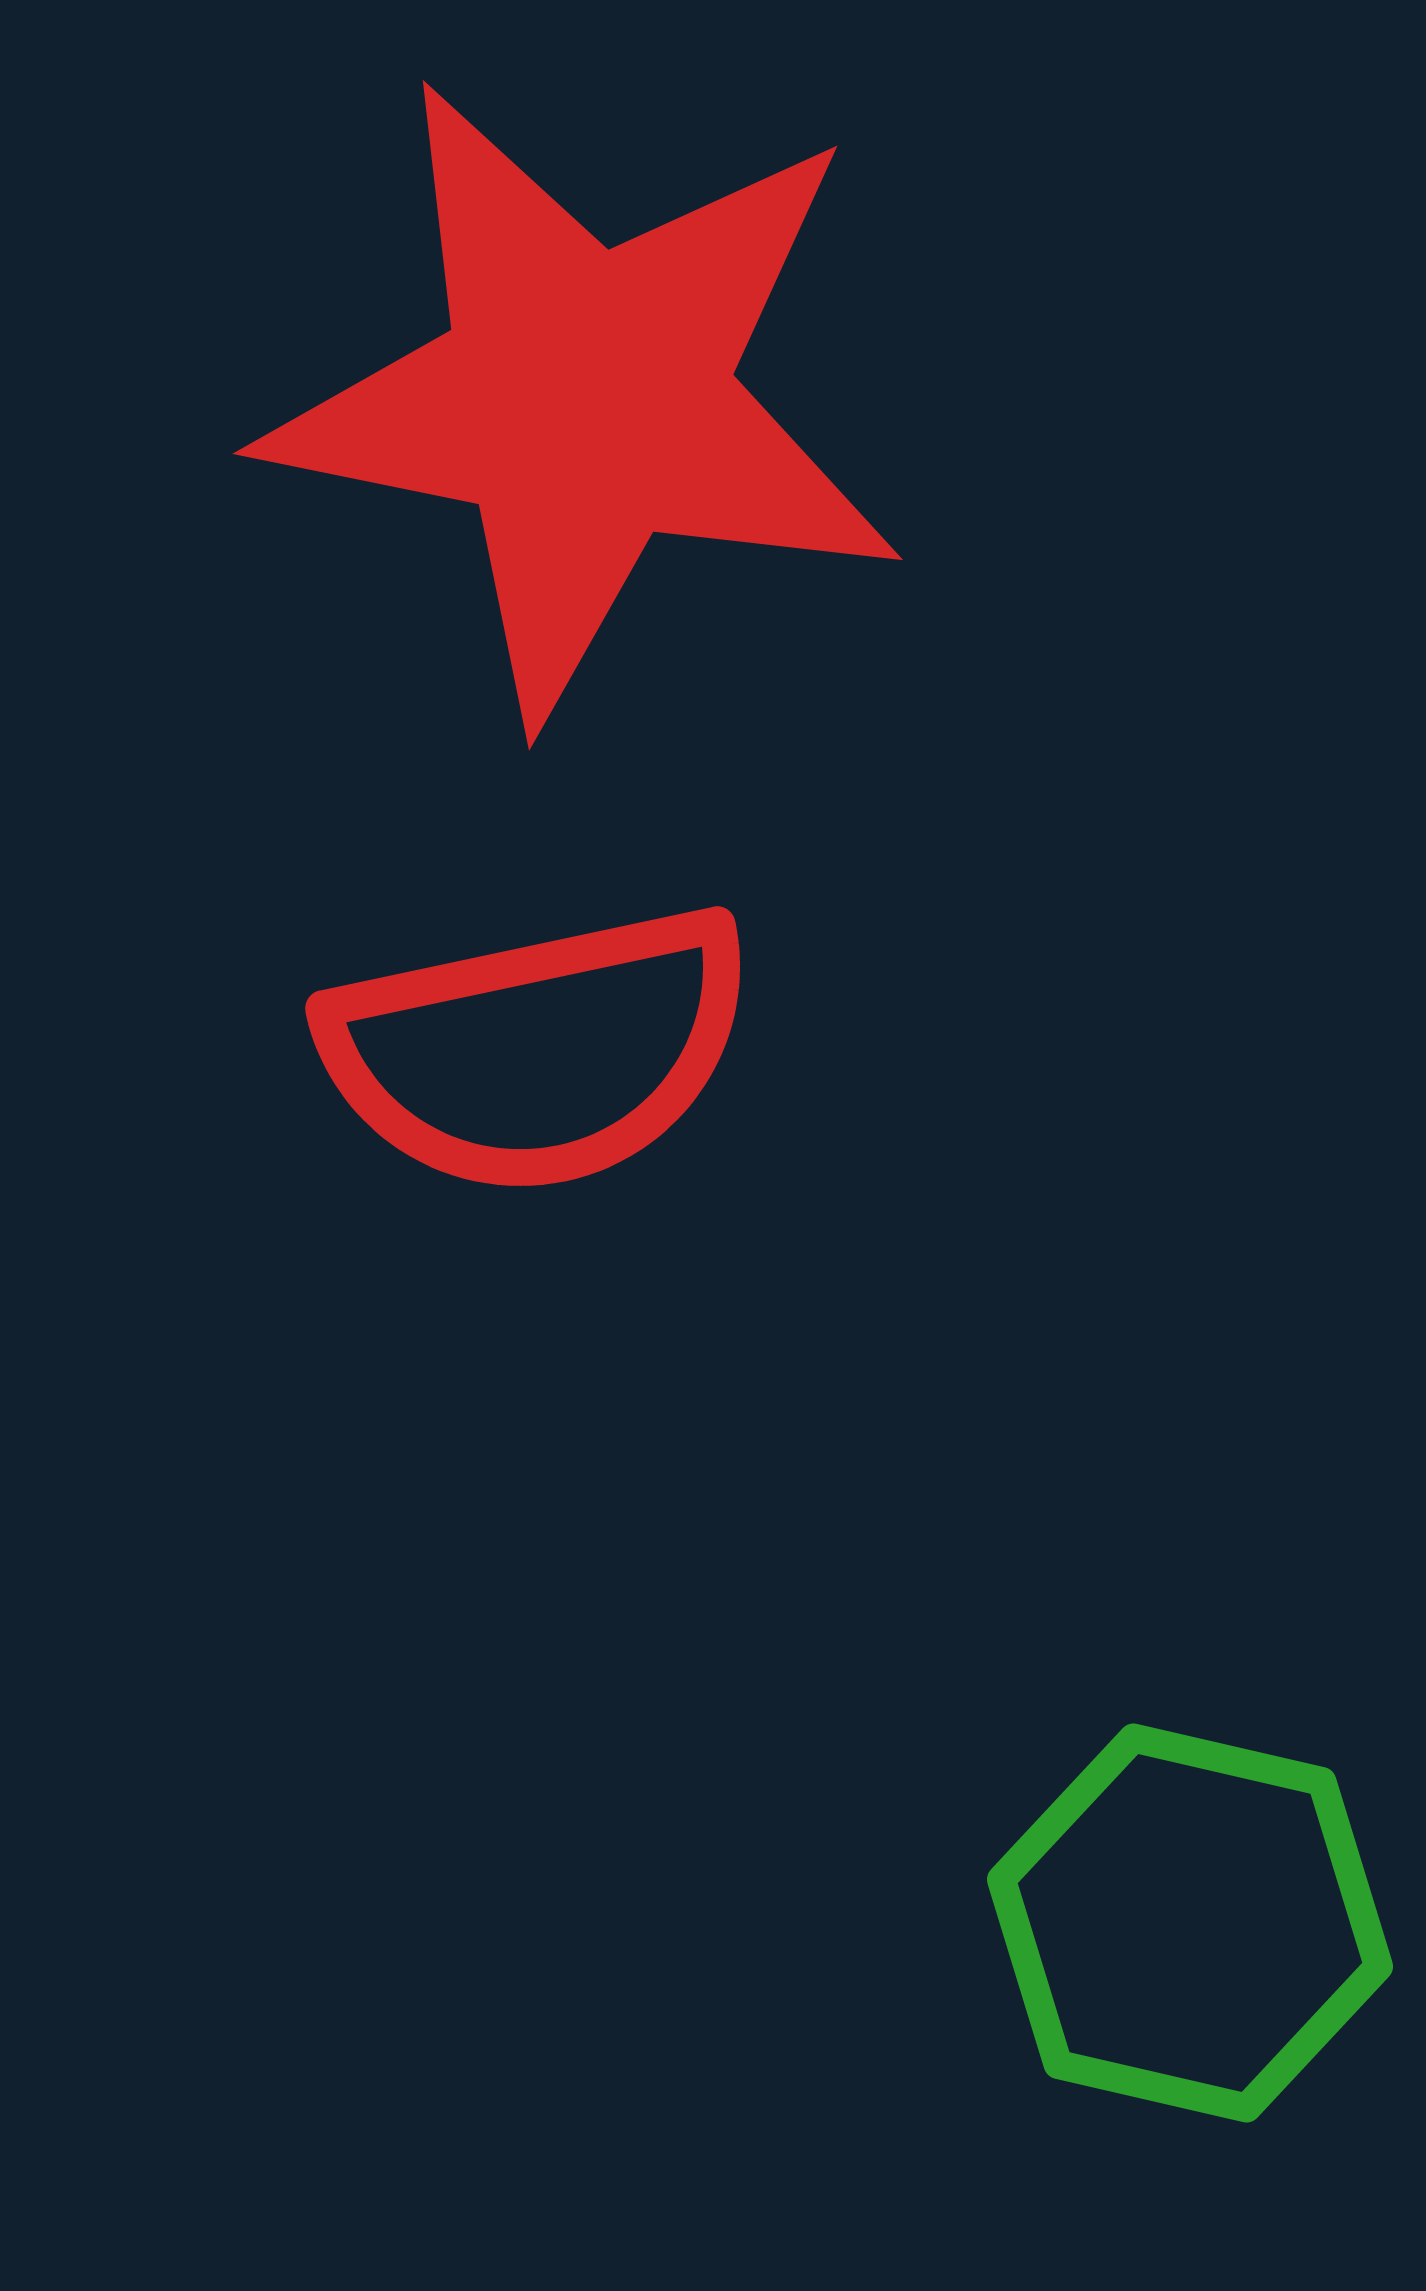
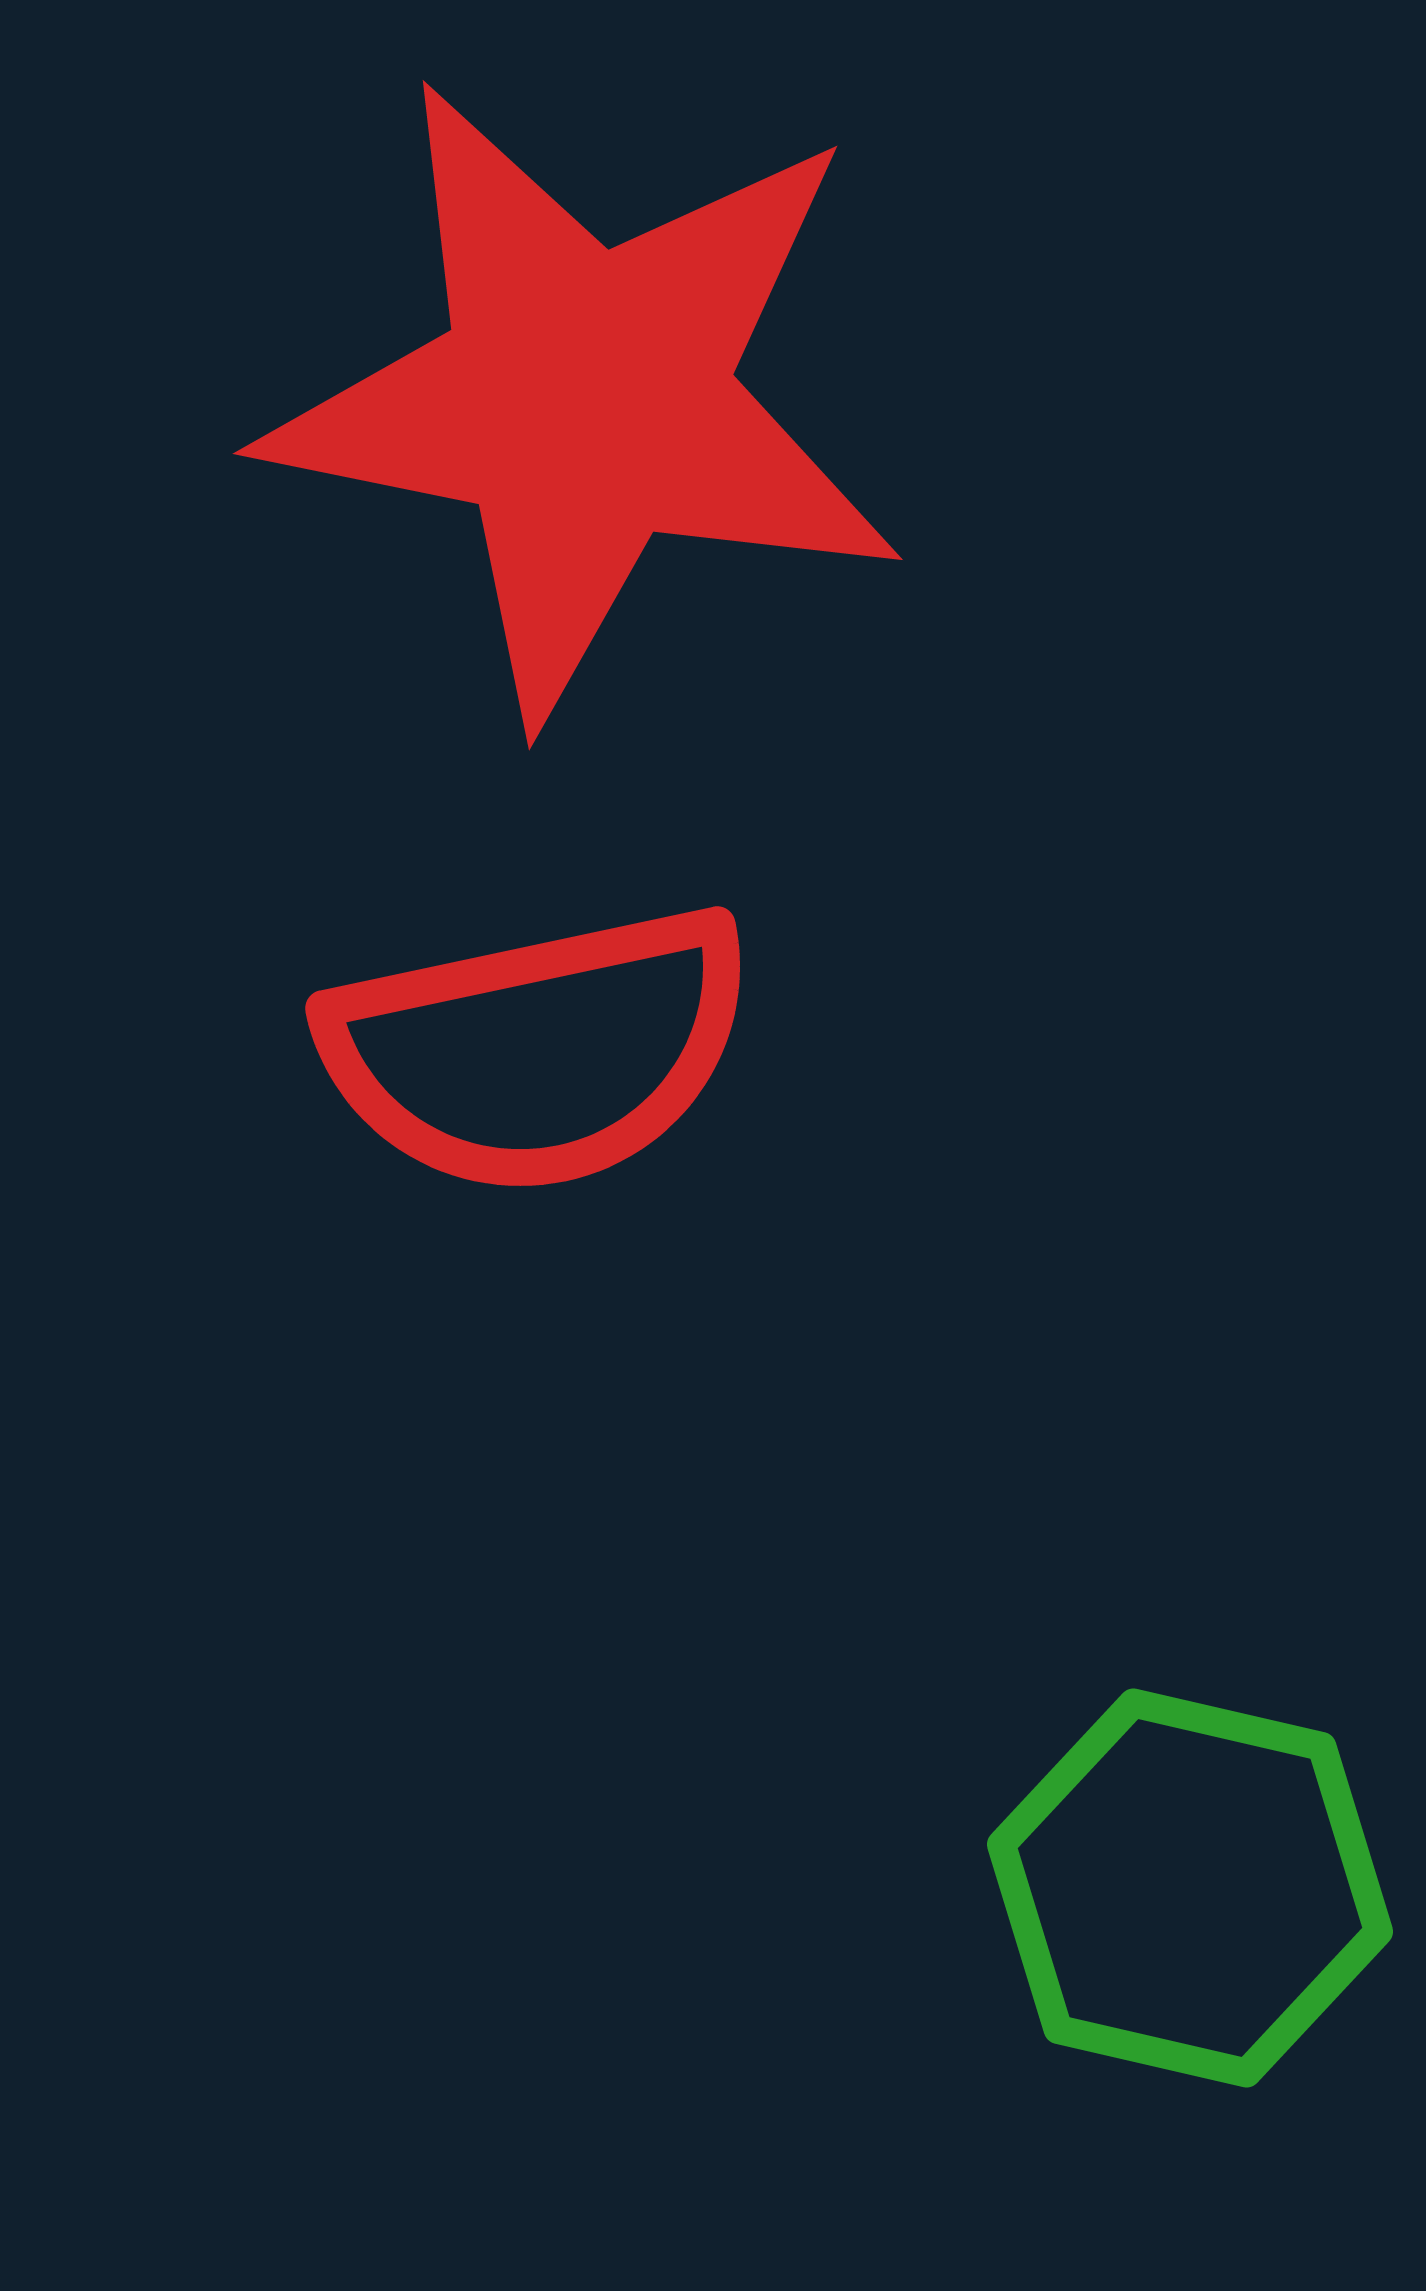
green hexagon: moved 35 px up
